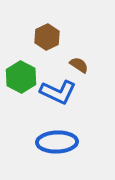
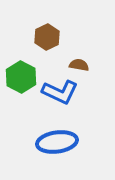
brown semicircle: rotated 24 degrees counterclockwise
blue L-shape: moved 2 px right
blue ellipse: rotated 6 degrees counterclockwise
